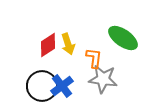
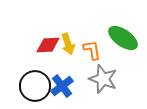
red diamond: rotated 30 degrees clockwise
orange L-shape: moved 2 px left, 8 px up; rotated 15 degrees counterclockwise
gray star: rotated 12 degrees clockwise
black circle: moved 7 px left
